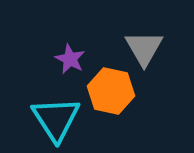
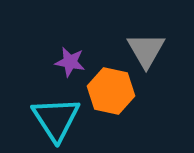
gray triangle: moved 2 px right, 2 px down
purple star: moved 3 px down; rotated 16 degrees counterclockwise
